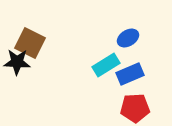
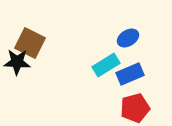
red pentagon: rotated 12 degrees counterclockwise
